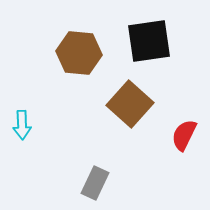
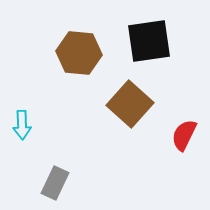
gray rectangle: moved 40 px left
